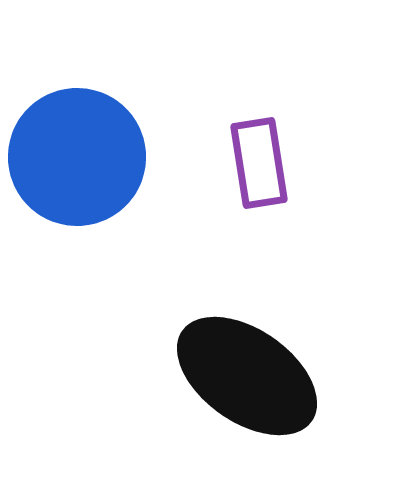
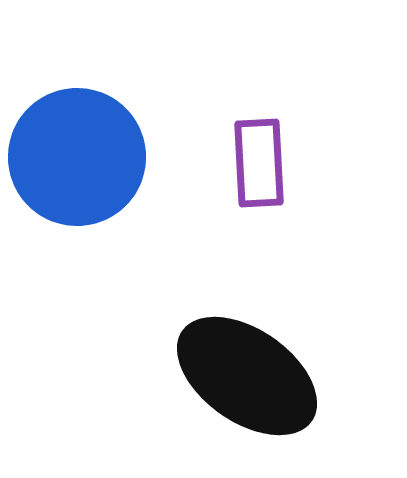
purple rectangle: rotated 6 degrees clockwise
